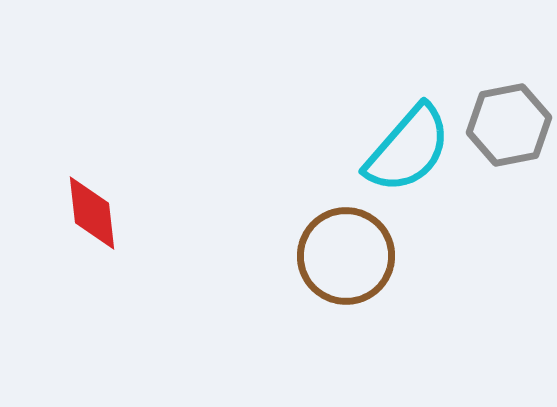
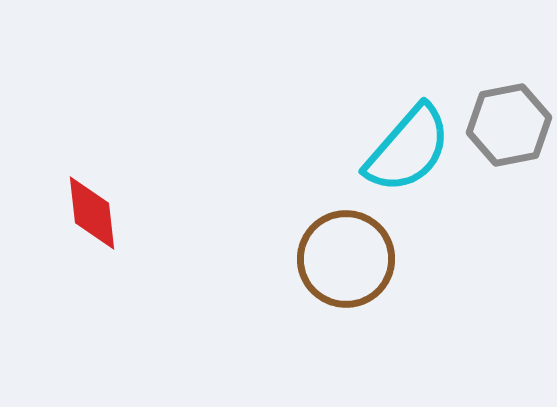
brown circle: moved 3 px down
